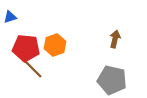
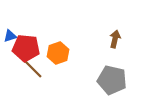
blue triangle: moved 19 px down
orange hexagon: moved 3 px right, 8 px down
